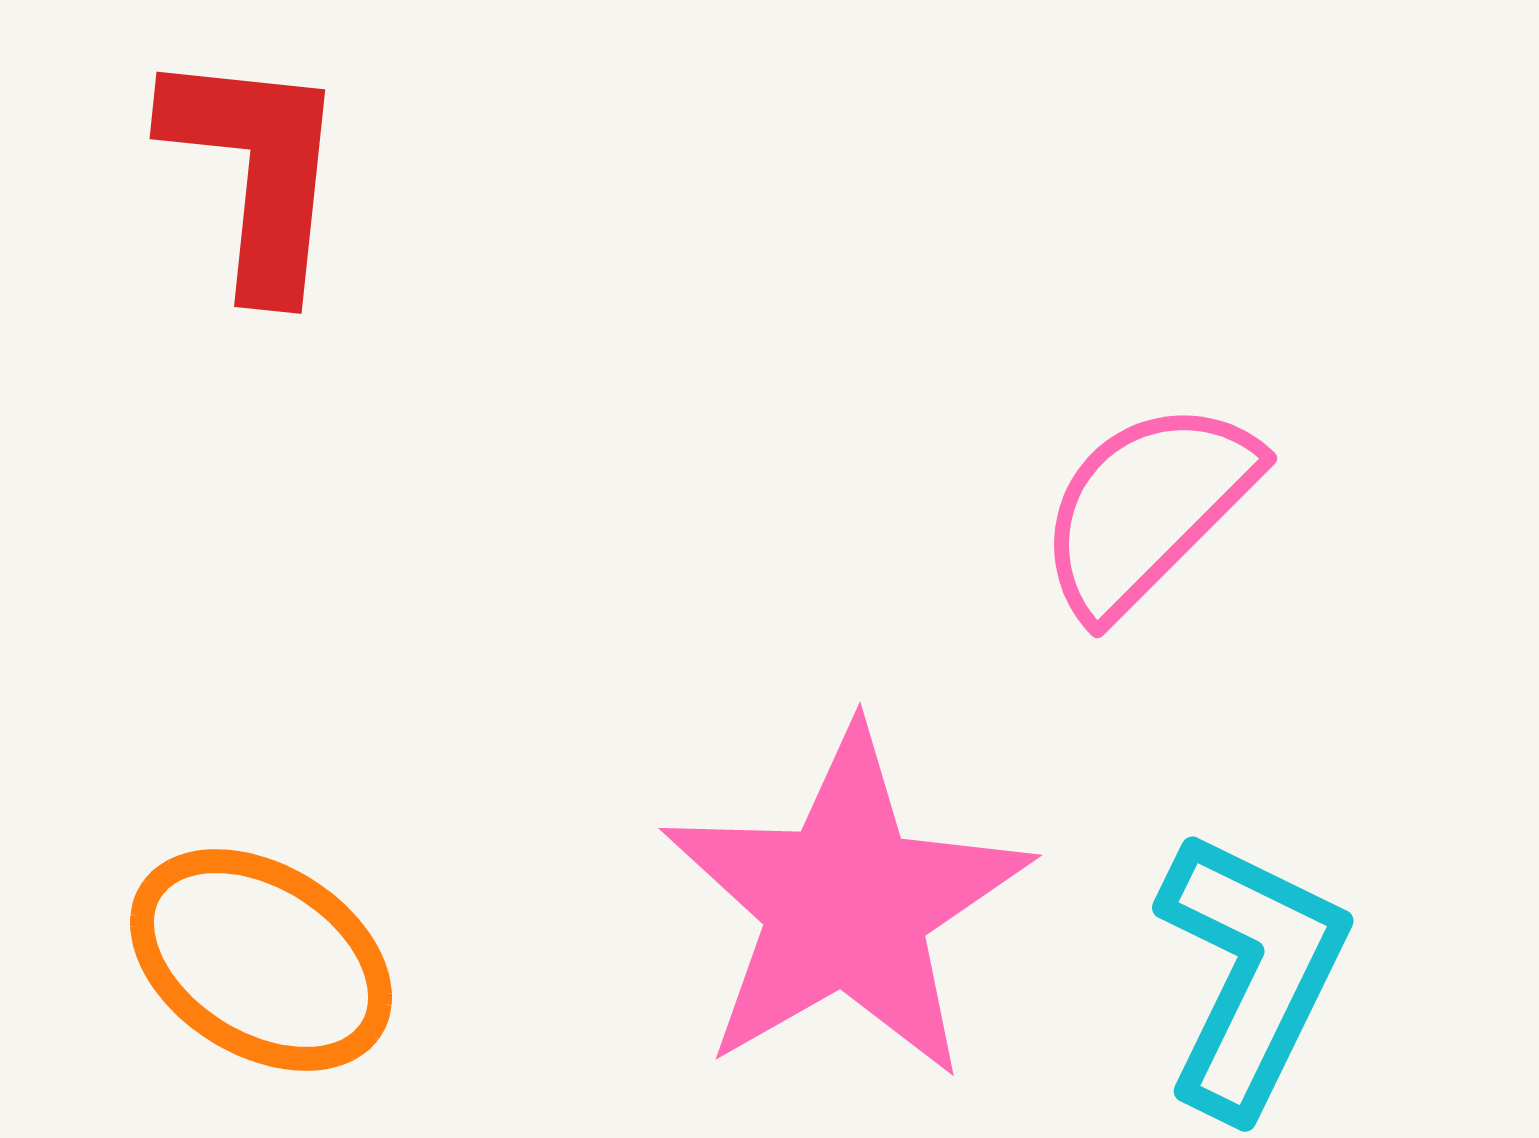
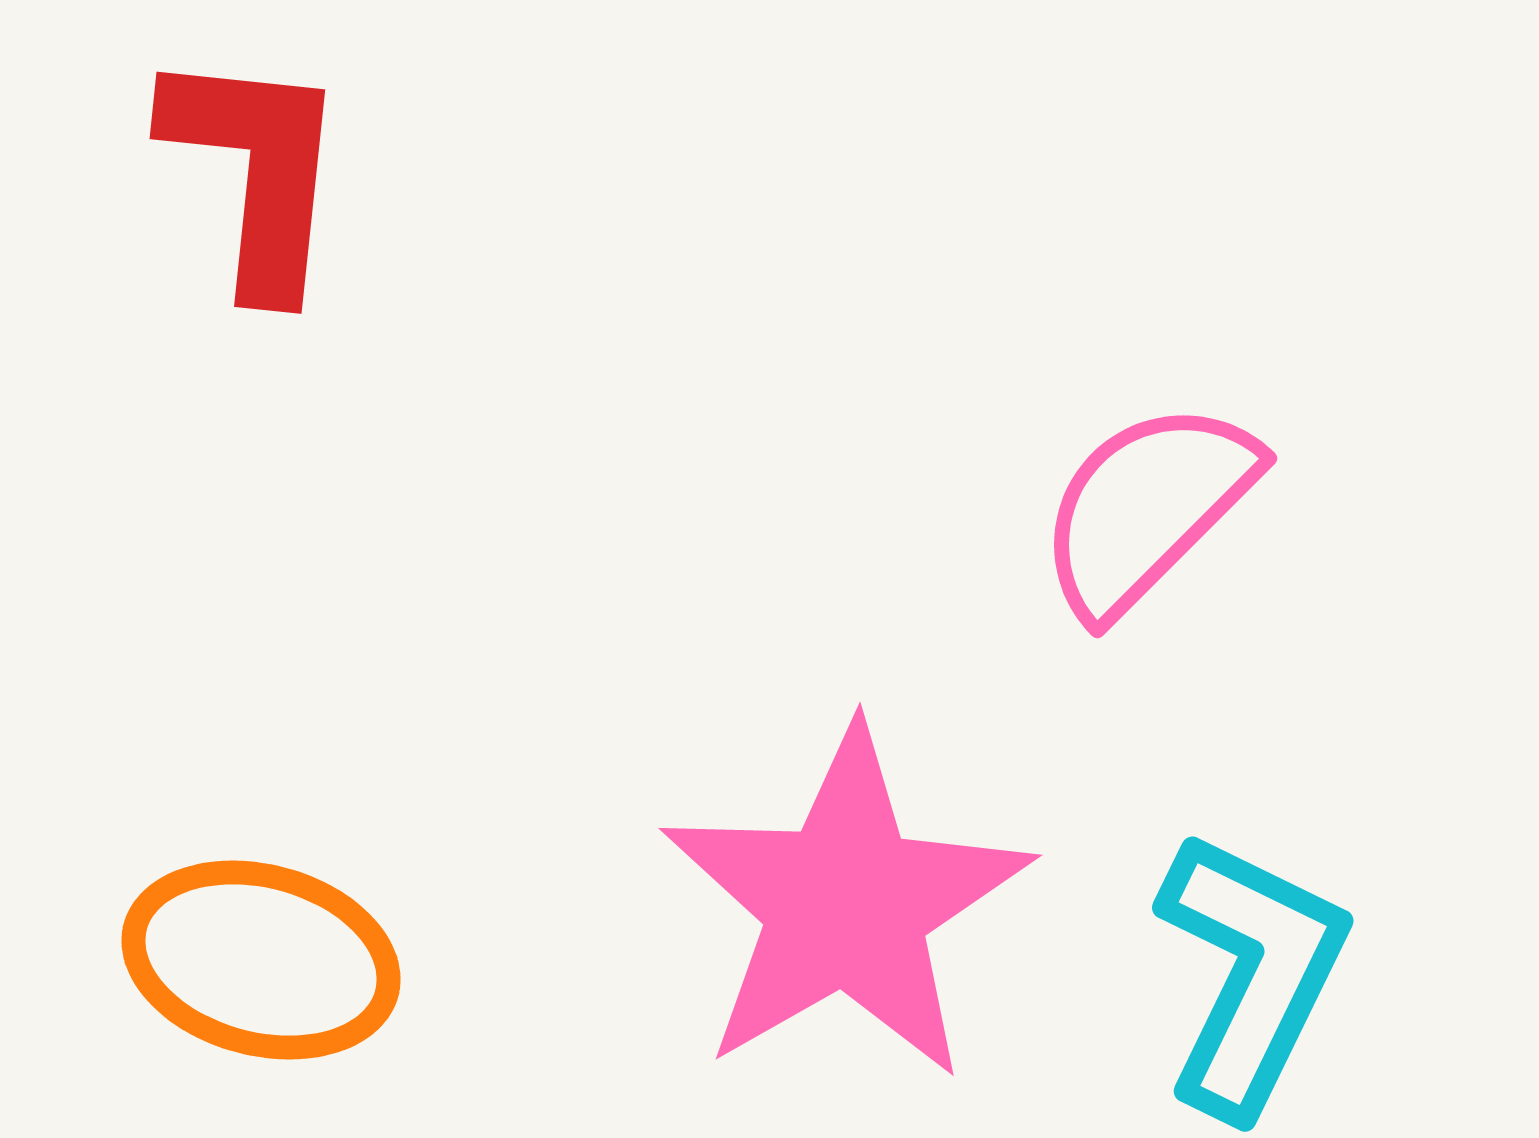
orange ellipse: rotated 17 degrees counterclockwise
